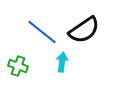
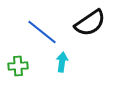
black semicircle: moved 6 px right, 7 px up
green cross: rotated 24 degrees counterclockwise
